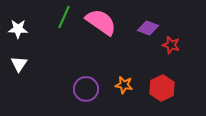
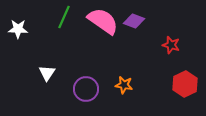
pink semicircle: moved 2 px right, 1 px up
purple diamond: moved 14 px left, 7 px up
white triangle: moved 28 px right, 9 px down
red hexagon: moved 23 px right, 4 px up
